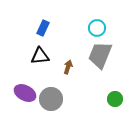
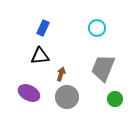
gray trapezoid: moved 3 px right, 13 px down
brown arrow: moved 7 px left, 7 px down
purple ellipse: moved 4 px right
gray circle: moved 16 px right, 2 px up
